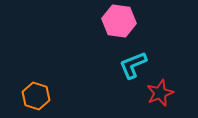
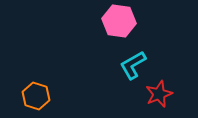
cyan L-shape: rotated 8 degrees counterclockwise
red star: moved 1 px left, 1 px down
